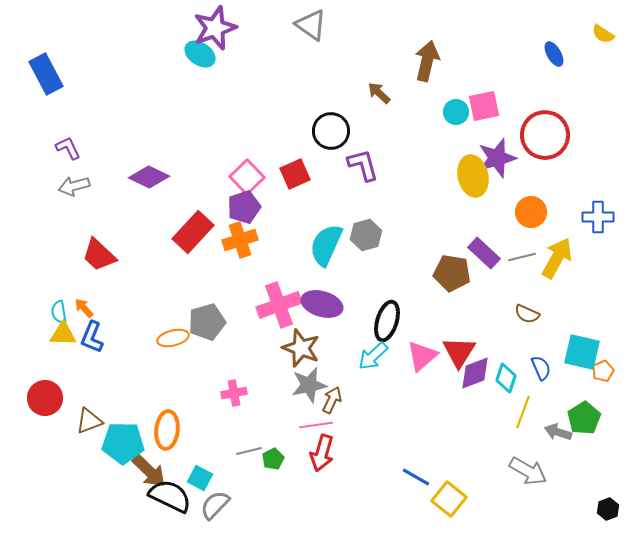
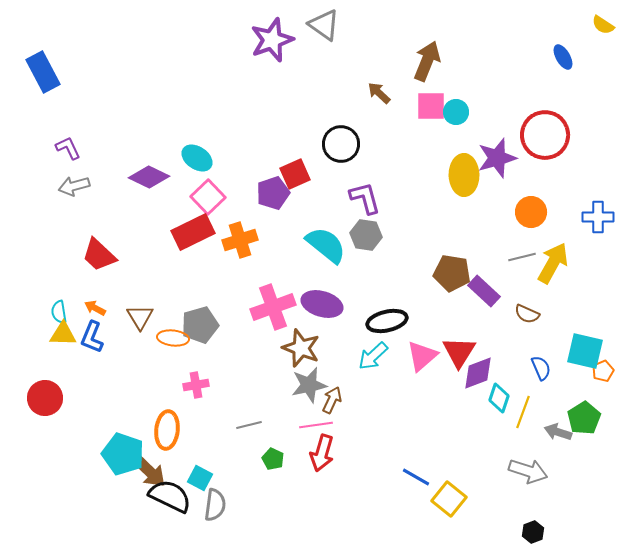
gray triangle at (311, 25): moved 13 px right
purple star at (215, 28): moved 57 px right, 12 px down
yellow semicircle at (603, 34): moved 9 px up
cyan ellipse at (200, 54): moved 3 px left, 104 px down
blue ellipse at (554, 54): moved 9 px right, 3 px down
brown arrow at (427, 61): rotated 9 degrees clockwise
blue rectangle at (46, 74): moved 3 px left, 2 px up
pink square at (484, 106): moved 53 px left; rotated 12 degrees clockwise
black circle at (331, 131): moved 10 px right, 13 px down
purple L-shape at (363, 165): moved 2 px right, 33 px down
yellow ellipse at (473, 176): moved 9 px left, 1 px up; rotated 12 degrees clockwise
pink square at (247, 177): moved 39 px left, 20 px down
purple pentagon at (244, 207): moved 29 px right, 14 px up
red rectangle at (193, 232): rotated 21 degrees clockwise
gray hexagon at (366, 235): rotated 24 degrees clockwise
cyan semicircle at (326, 245): rotated 105 degrees clockwise
purple rectangle at (484, 253): moved 38 px down
yellow arrow at (557, 258): moved 4 px left, 5 px down
pink cross at (279, 305): moved 6 px left, 2 px down
orange arrow at (84, 308): moved 11 px right; rotated 20 degrees counterclockwise
black ellipse at (387, 321): rotated 60 degrees clockwise
gray pentagon at (207, 322): moved 7 px left, 3 px down
orange ellipse at (173, 338): rotated 20 degrees clockwise
cyan square at (582, 352): moved 3 px right, 1 px up
purple diamond at (475, 373): moved 3 px right
cyan diamond at (506, 378): moved 7 px left, 20 px down
pink cross at (234, 393): moved 38 px left, 8 px up
brown triangle at (89, 421): moved 51 px right, 104 px up; rotated 40 degrees counterclockwise
cyan pentagon at (123, 443): moved 11 px down; rotated 18 degrees clockwise
gray line at (249, 451): moved 26 px up
green pentagon at (273, 459): rotated 20 degrees counterclockwise
gray arrow at (528, 471): rotated 12 degrees counterclockwise
gray semicircle at (215, 505): rotated 144 degrees clockwise
black hexagon at (608, 509): moved 75 px left, 23 px down
